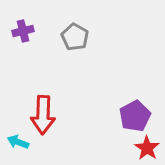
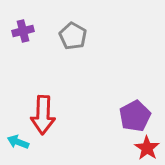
gray pentagon: moved 2 px left, 1 px up
